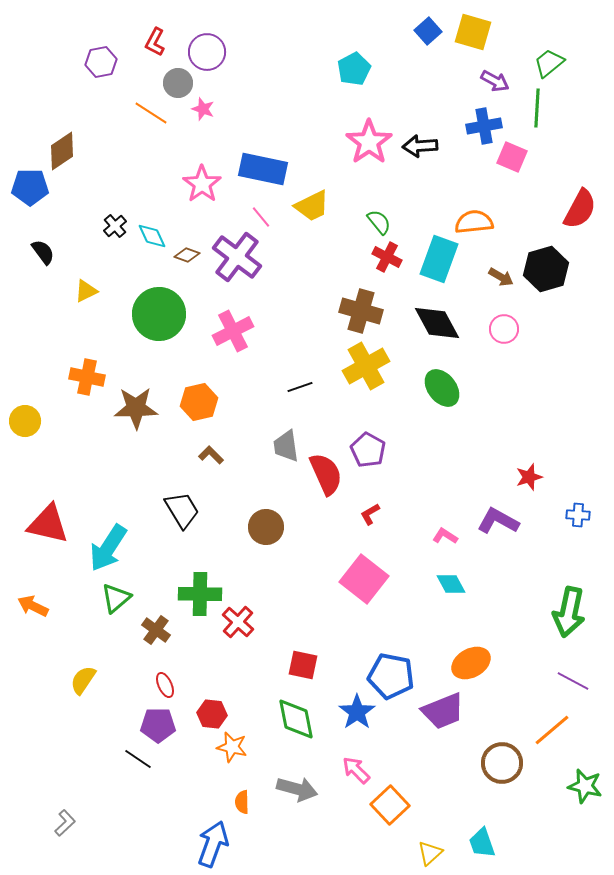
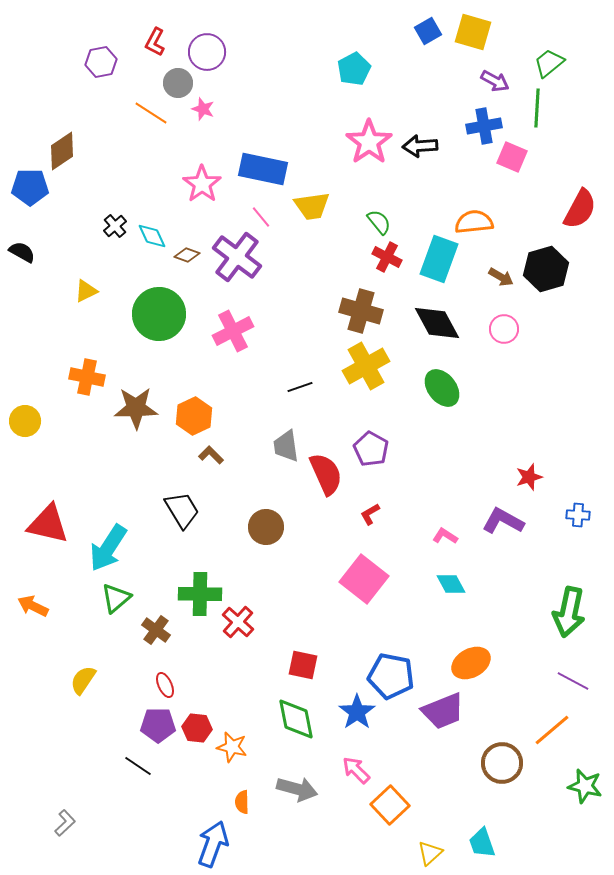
blue square at (428, 31): rotated 12 degrees clockwise
yellow trapezoid at (312, 206): rotated 18 degrees clockwise
black semicircle at (43, 252): moved 21 px left; rotated 24 degrees counterclockwise
orange hexagon at (199, 402): moved 5 px left, 14 px down; rotated 12 degrees counterclockwise
purple pentagon at (368, 450): moved 3 px right, 1 px up
purple L-shape at (498, 521): moved 5 px right
red hexagon at (212, 714): moved 15 px left, 14 px down
black line at (138, 759): moved 7 px down
